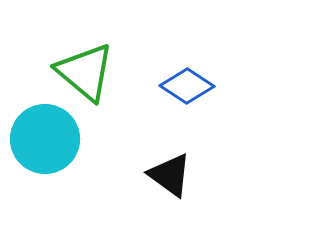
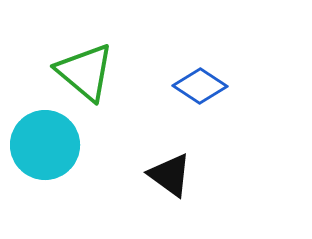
blue diamond: moved 13 px right
cyan circle: moved 6 px down
